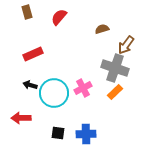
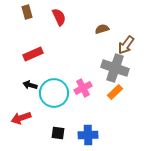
red semicircle: rotated 114 degrees clockwise
red arrow: rotated 18 degrees counterclockwise
blue cross: moved 2 px right, 1 px down
